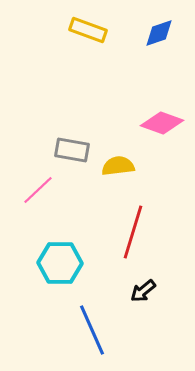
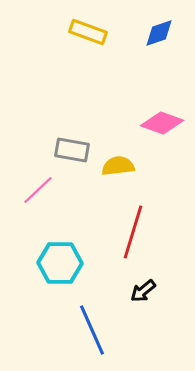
yellow rectangle: moved 2 px down
